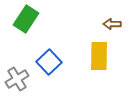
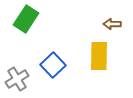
blue square: moved 4 px right, 3 px down
